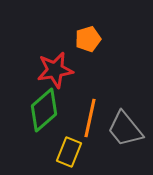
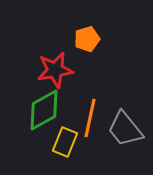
orange pentagon: moved 1 px left
green diamond: rotated 12 degrees clockwise
yellow rectangle: moved 4 px left, 10 px up
